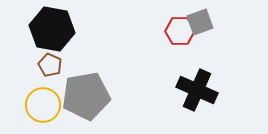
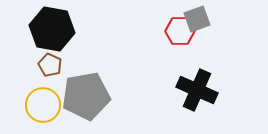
gray square: moved 3 px left, 3 px up
